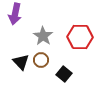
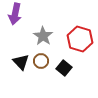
red hexagon: moved 2 px down; rotated 15 degrees clockwise
brown circle: moved 1 px down
black square: moved 6 px up
